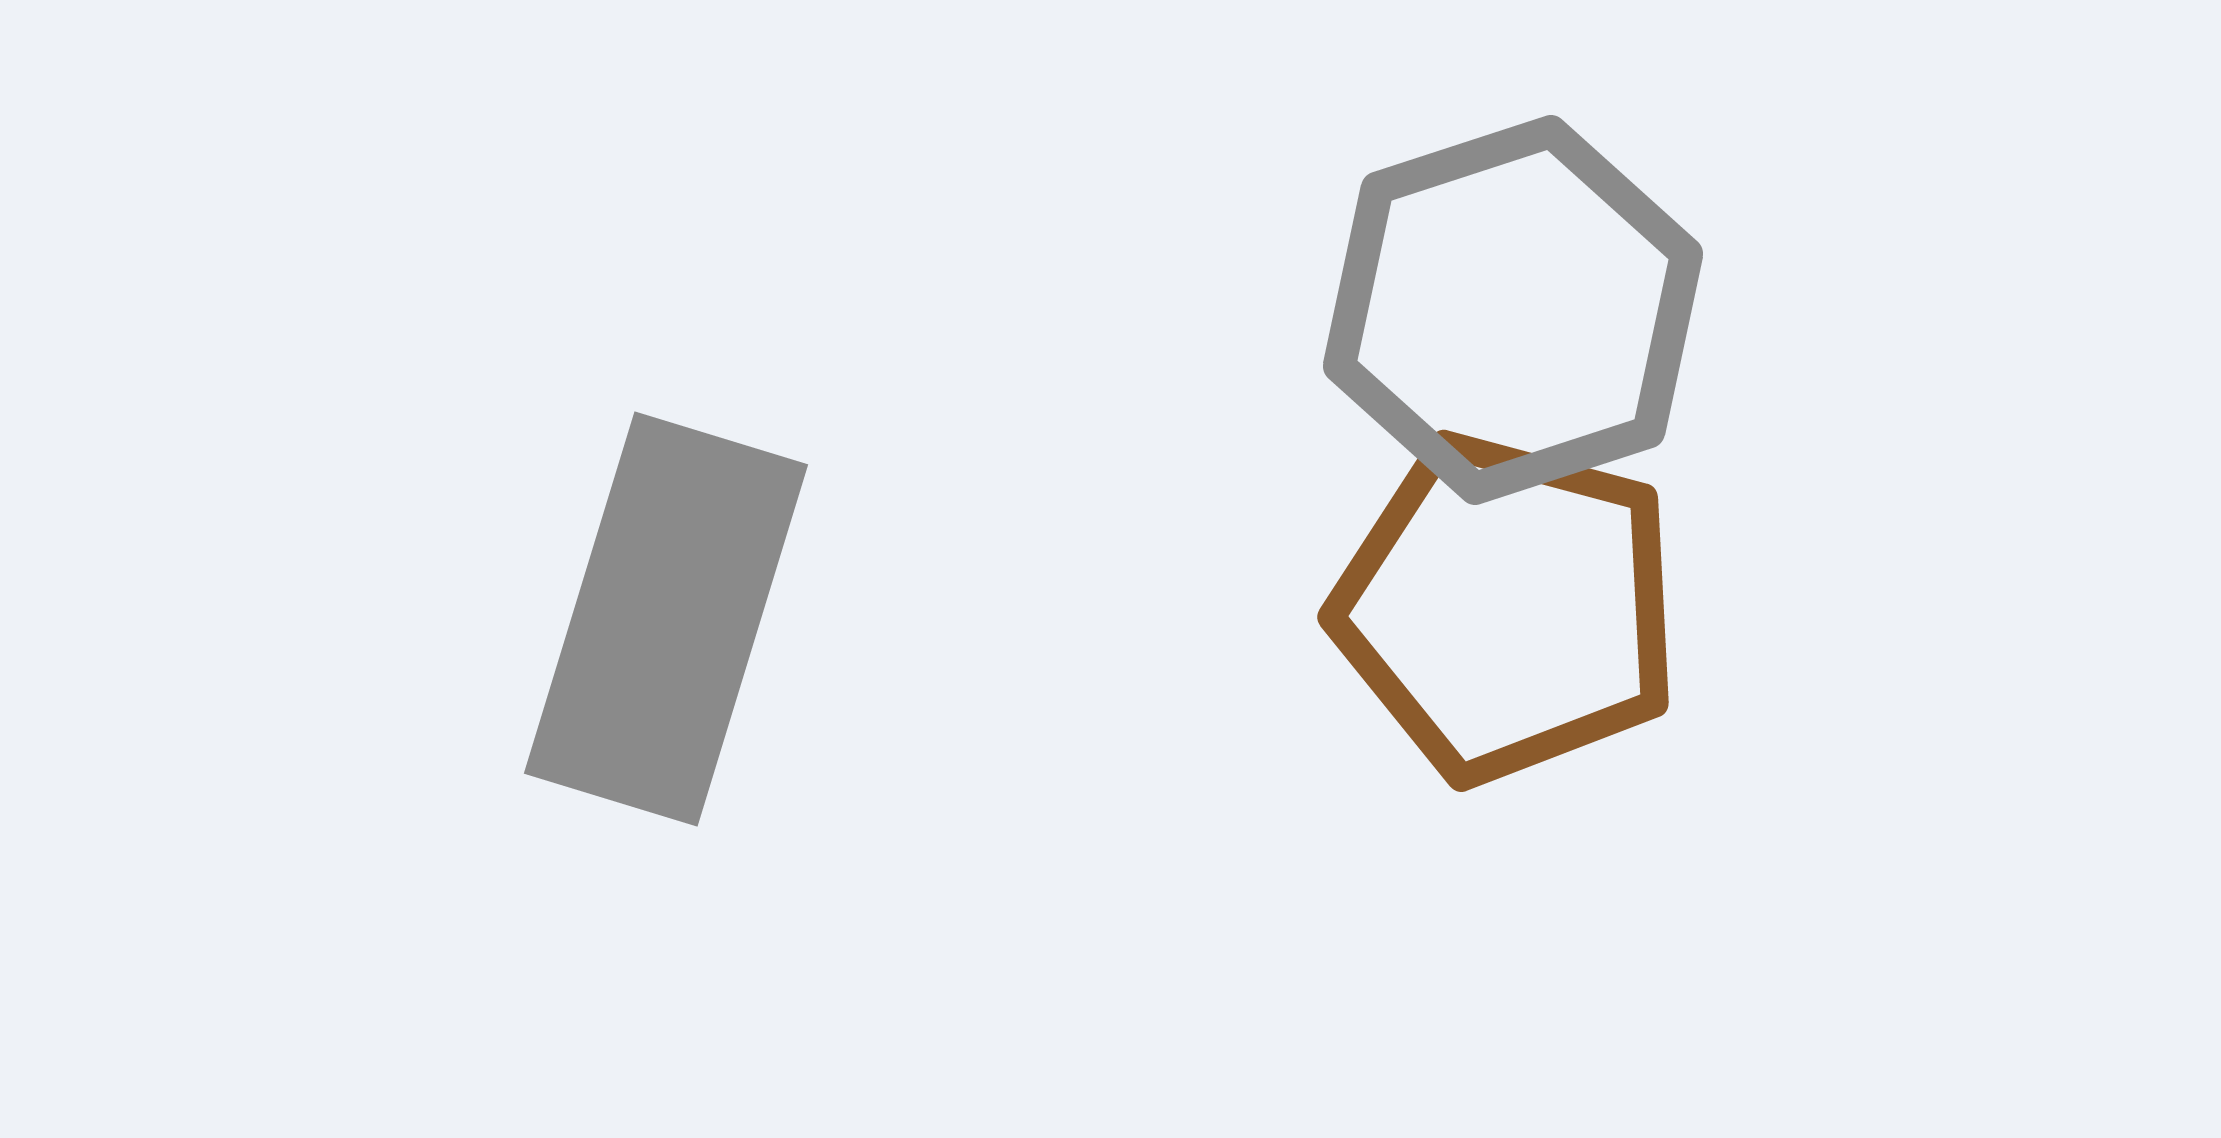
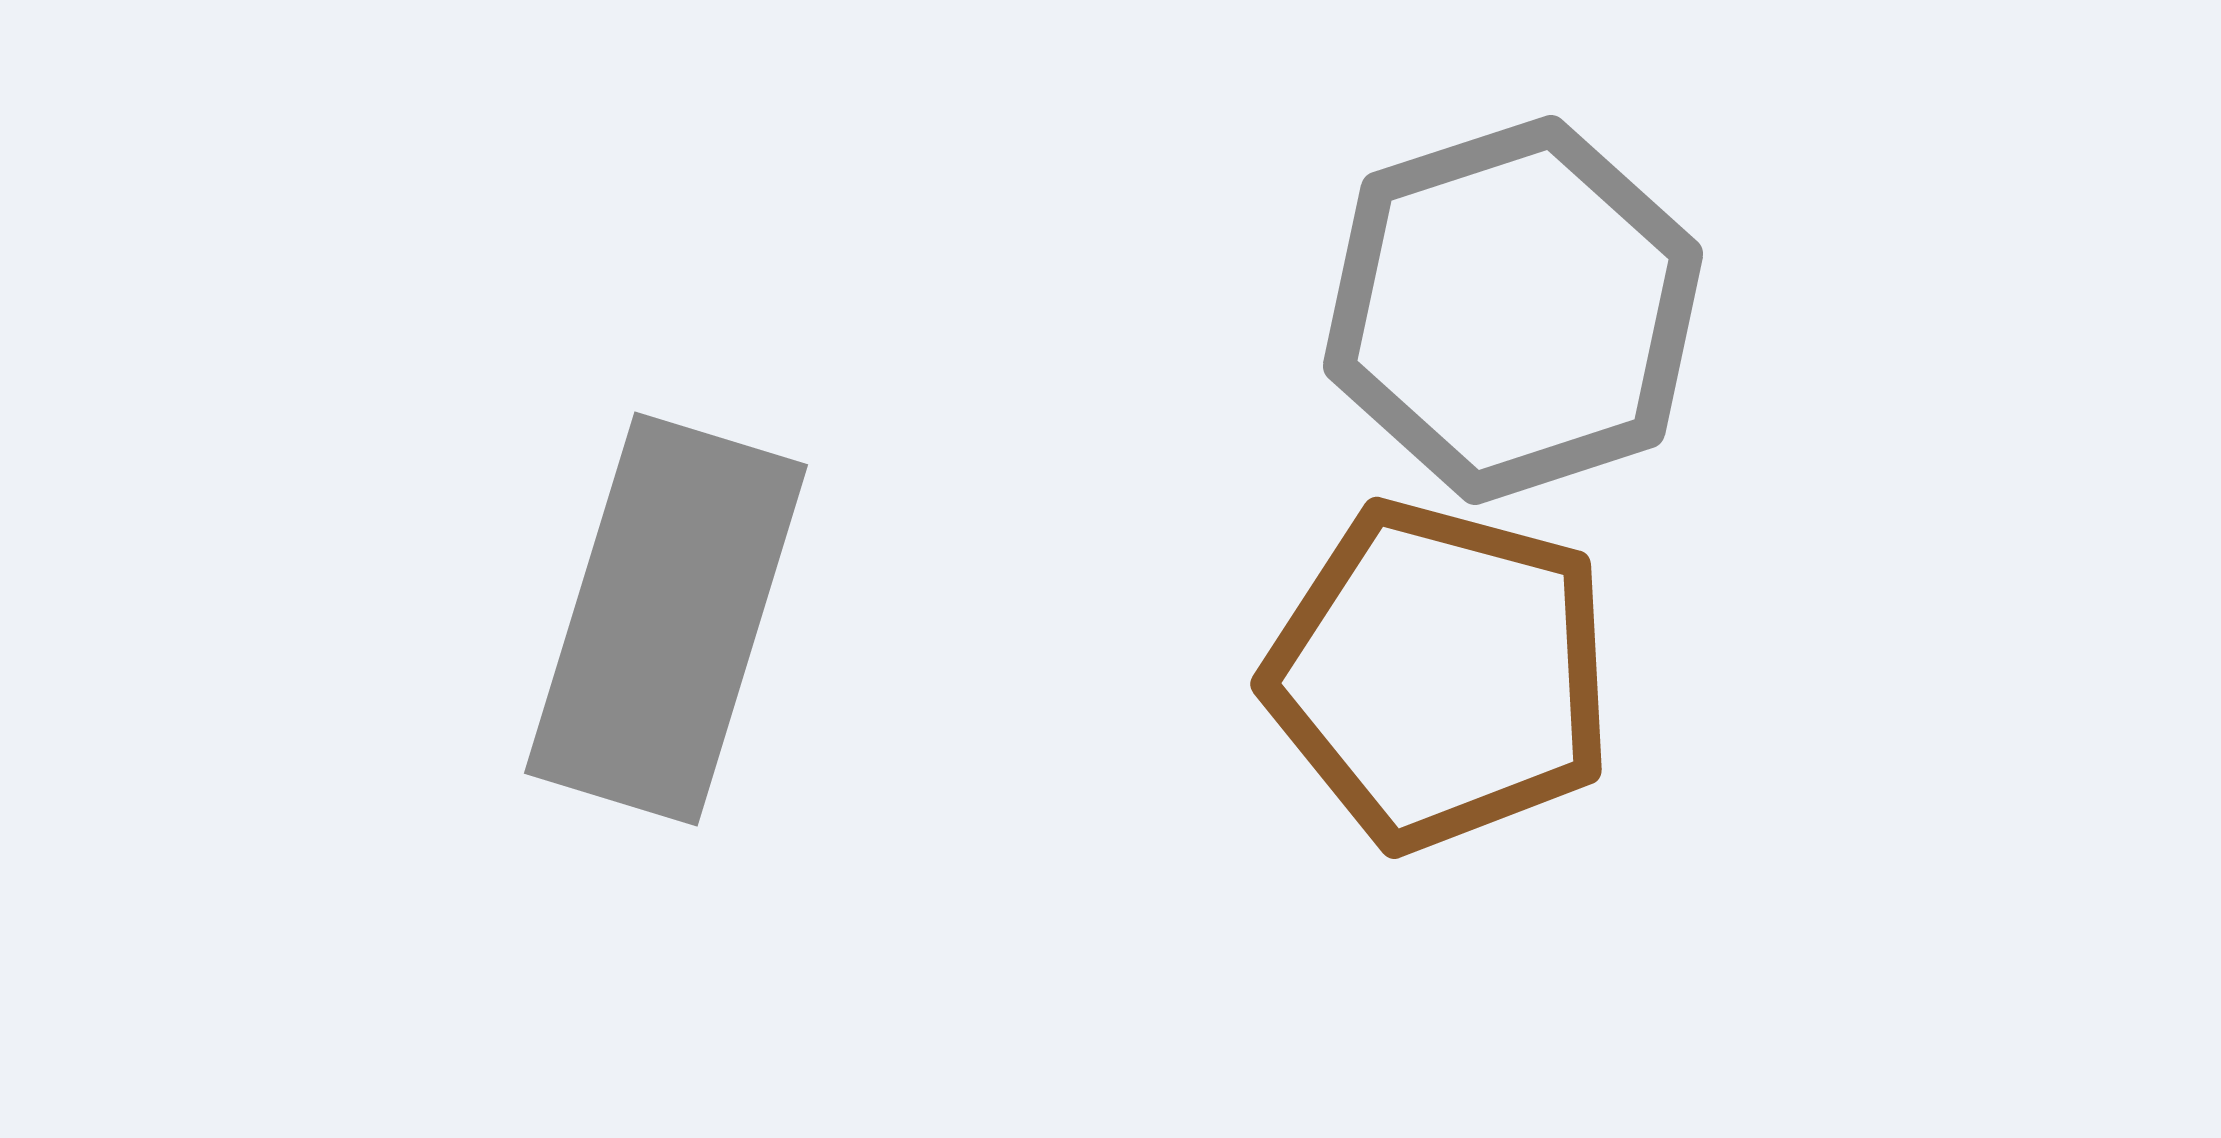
brown pentagon: moved 67 px left, 67 px down
